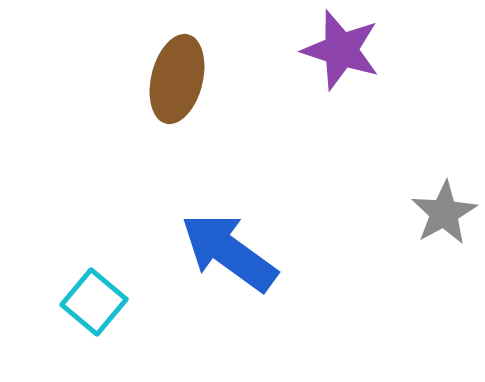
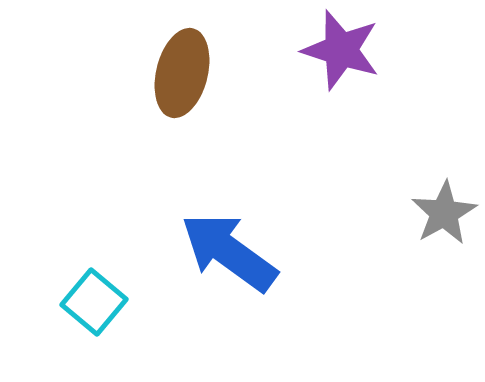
brown ellipse: moved 5 px right, 6 px up
